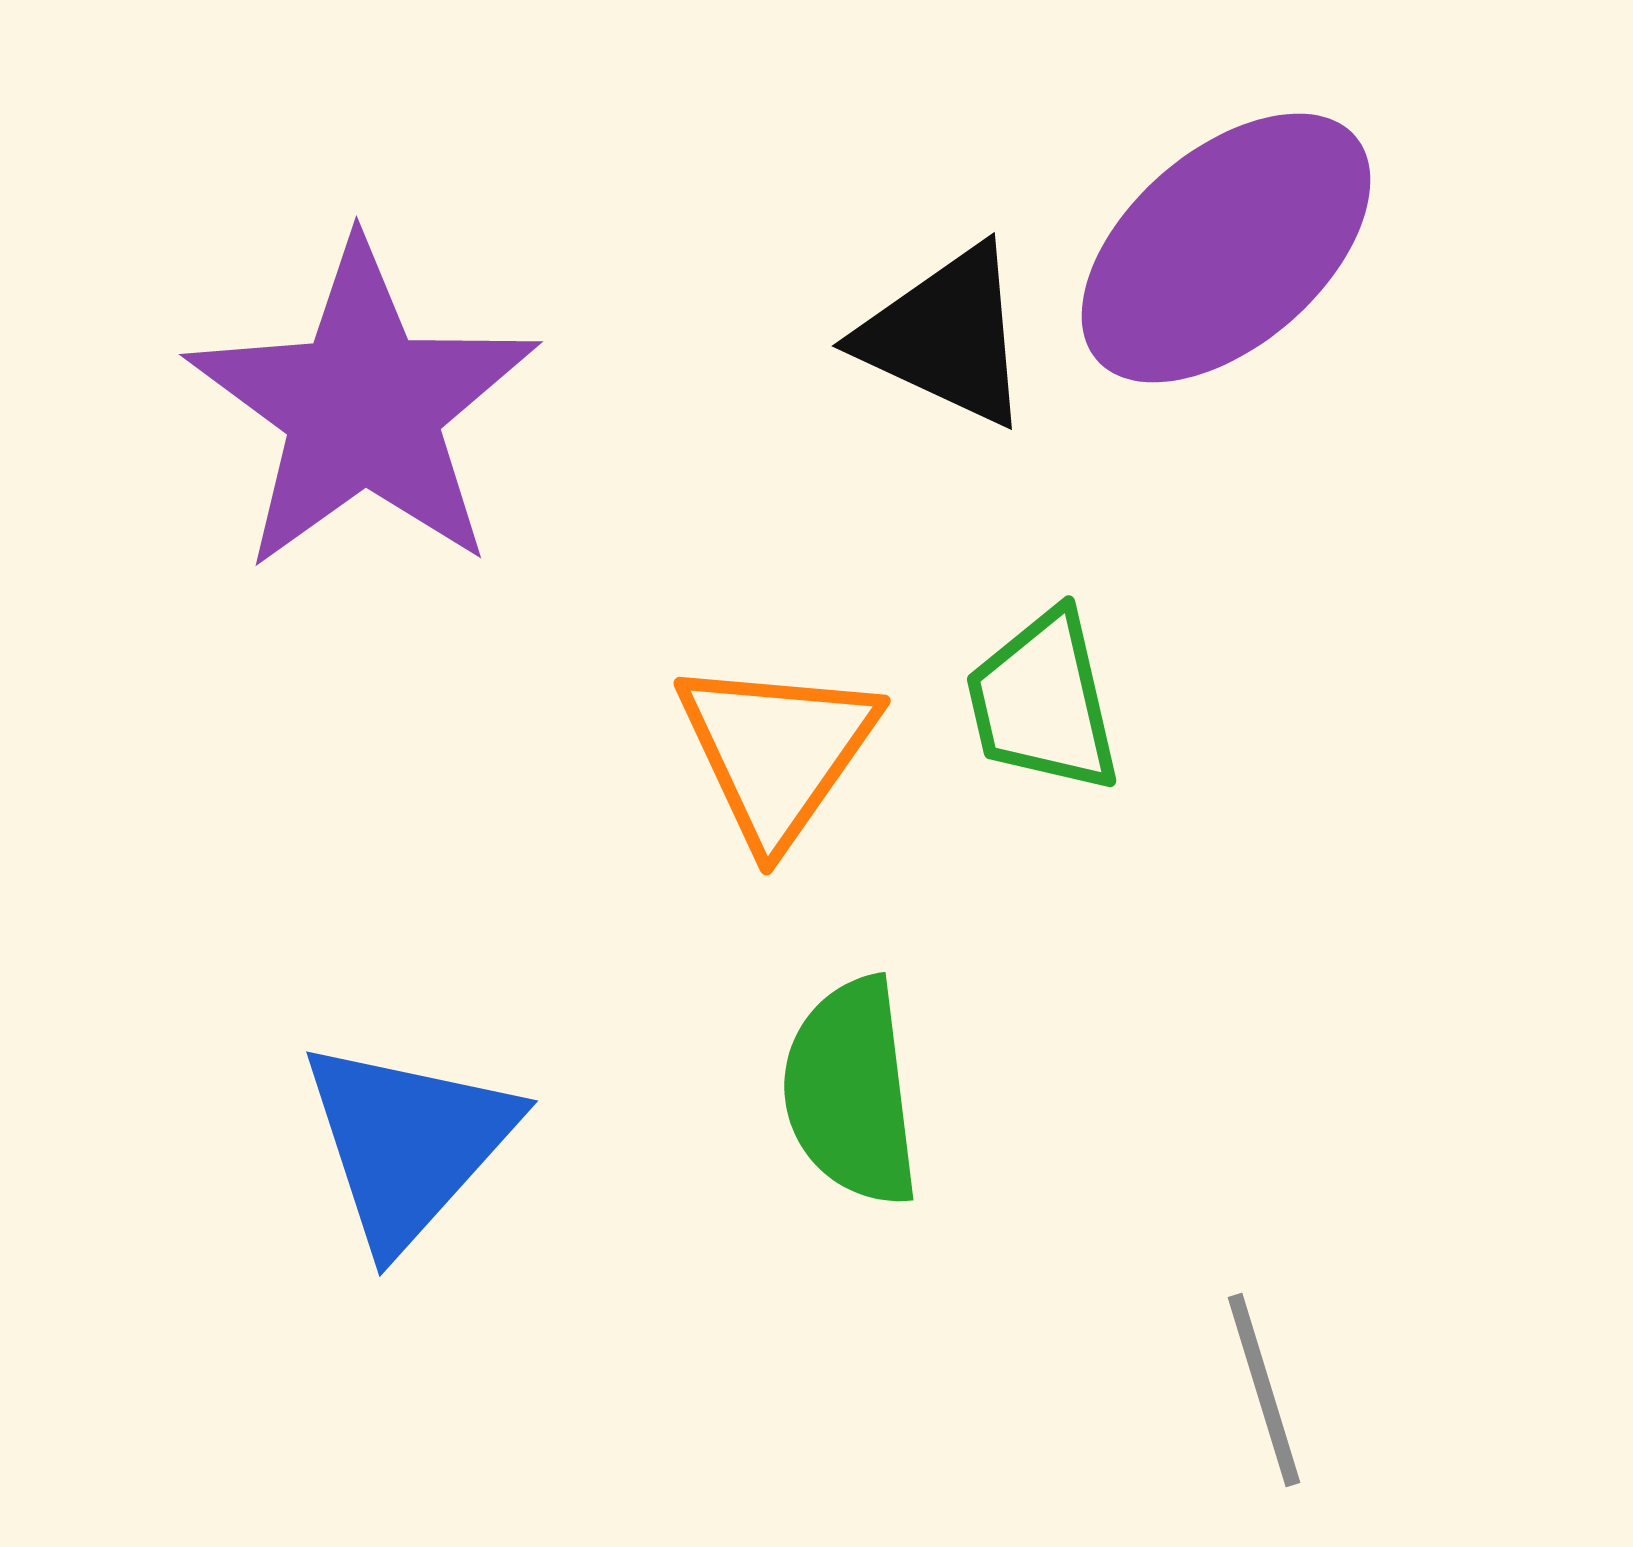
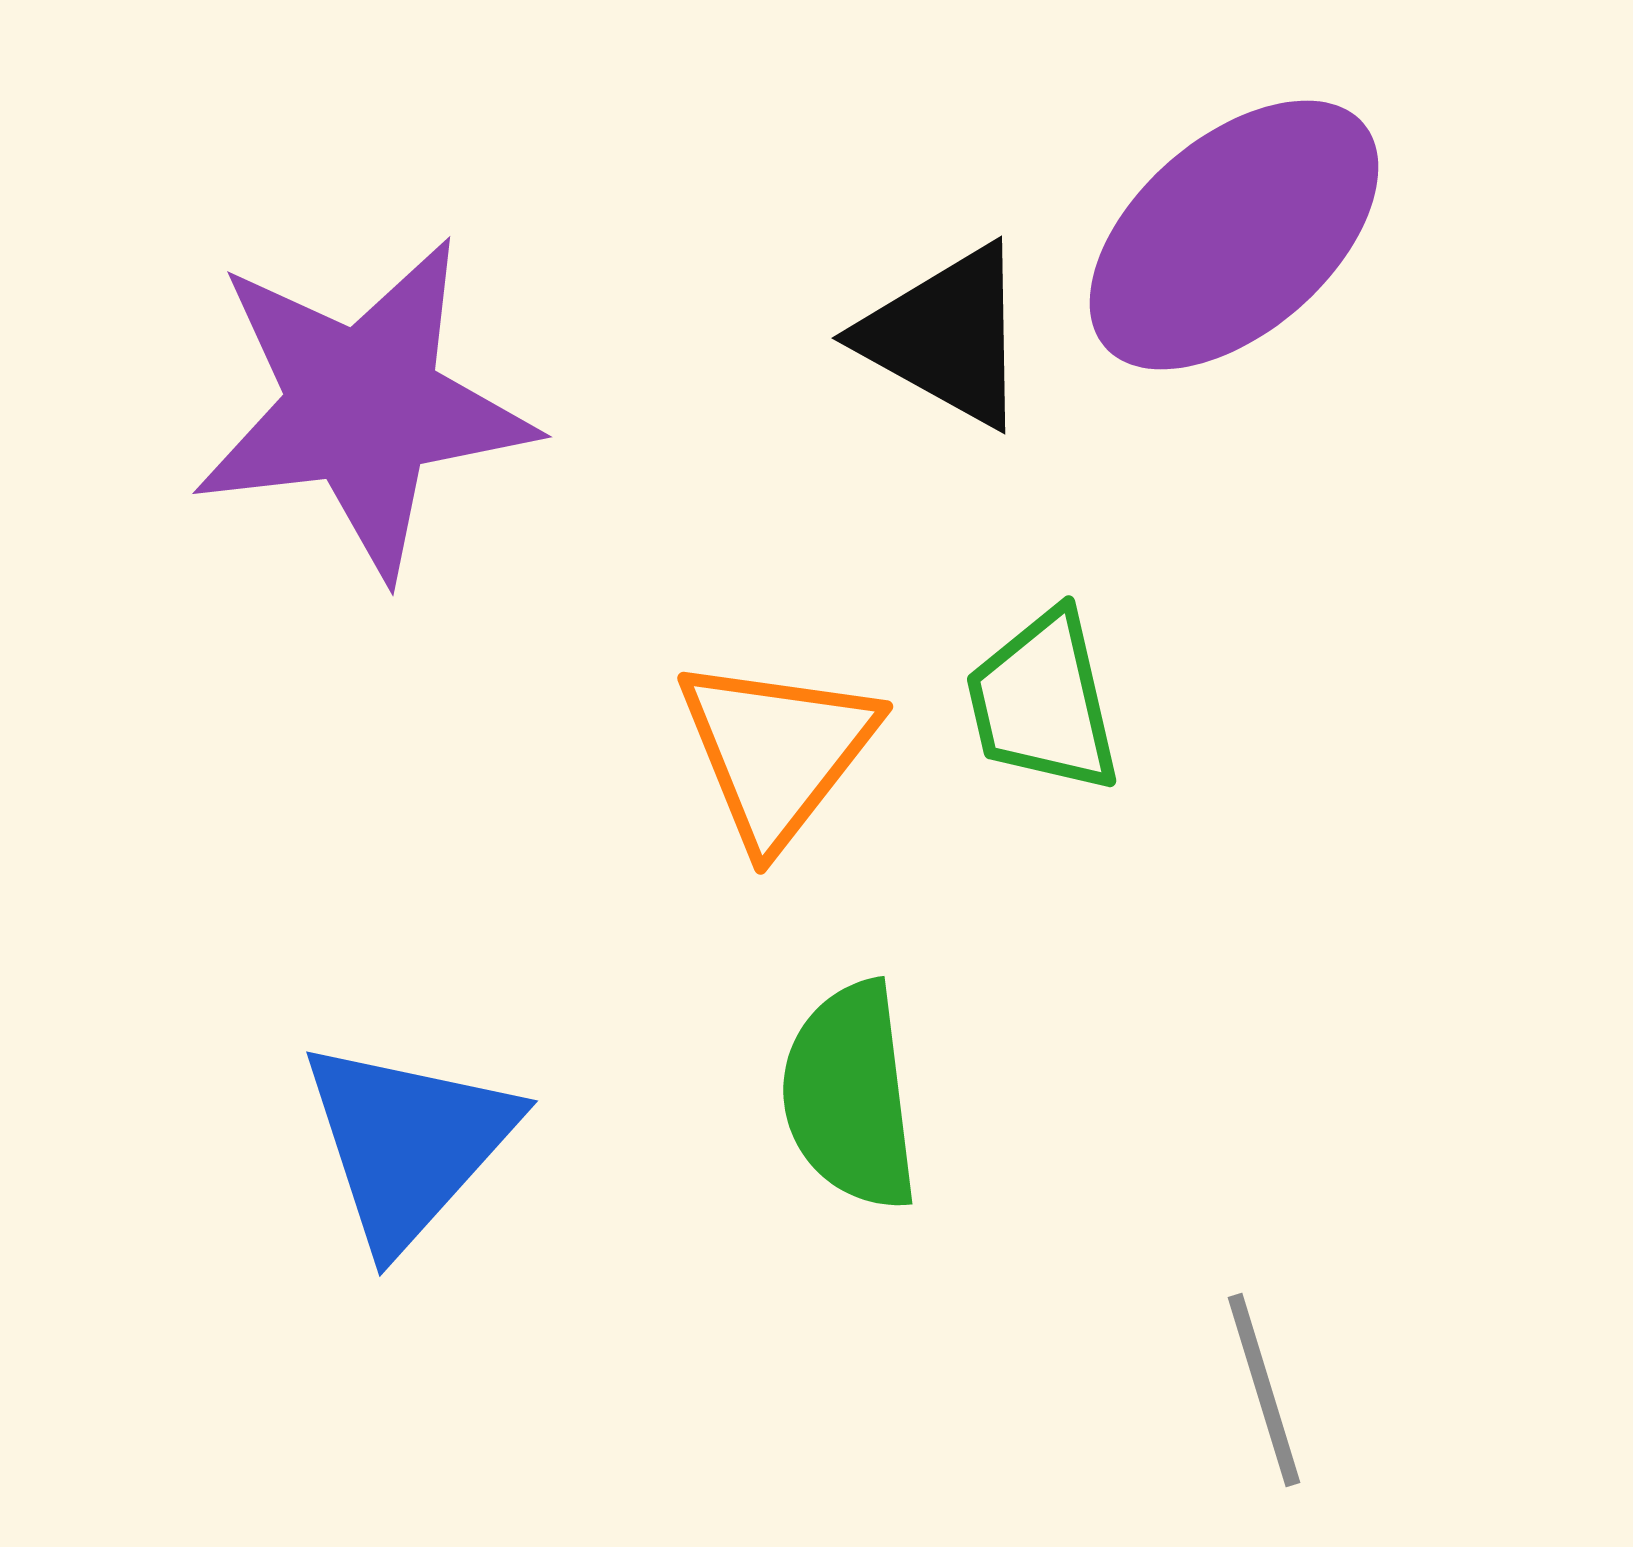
purple ellipse: moved 8 px right, 13 px up
black triangle: rotated 4 degrees clockwise
purple star: rotated 29 degrees clockwise
orange triangle: rotated 3 degrees clockwise
green semicircle: moved 1 px left, 4 px down
